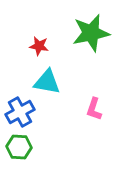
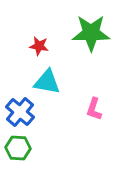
green star: rotated 12 degrees clockwise
blue cross: rotated 20 degrees counterclockwise
green hexagon: moved 1 px left, 1 px down
